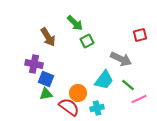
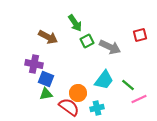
green arrow: rotated 12 degrees clockwise
brown arrow: rotated 30 degrees counterclockwise
gray arrow: moved 11 px left, 12 px up
